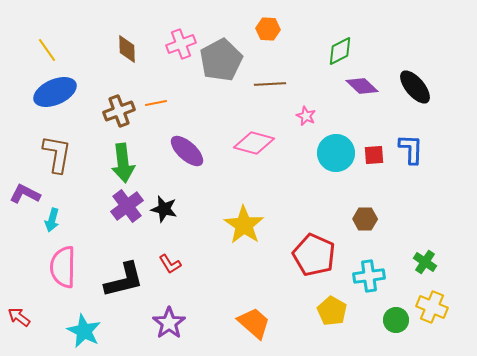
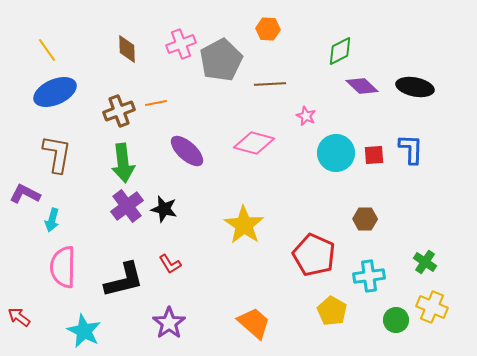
black ellipse: rotated 39 degrees counterclockwise
